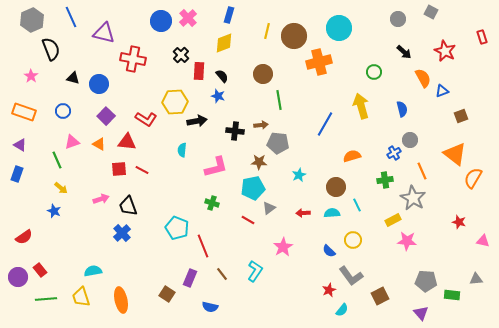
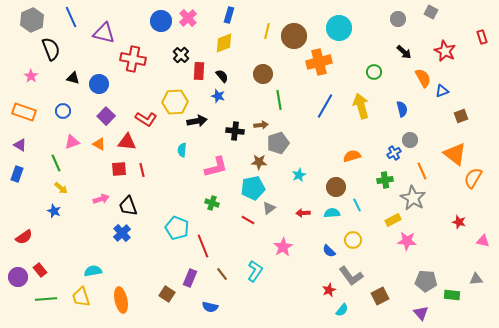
blue line at (325, 124): moved 18 px up
gray pentagon at (278, 143): rotated 25 degrees counterclockwise
green line at (57, 160): moved 1 px left, 3 px down
red line at (142, 170): rotated 48 degrees clockwise
